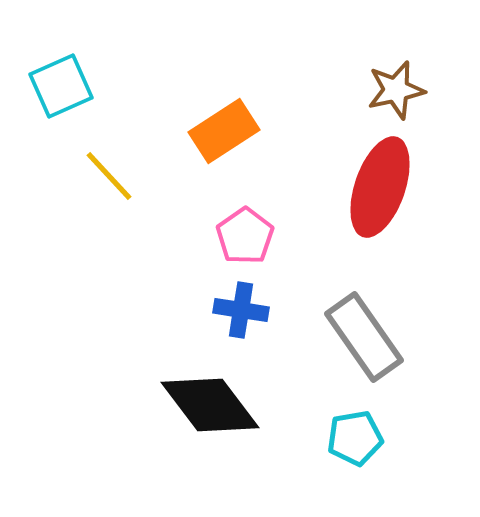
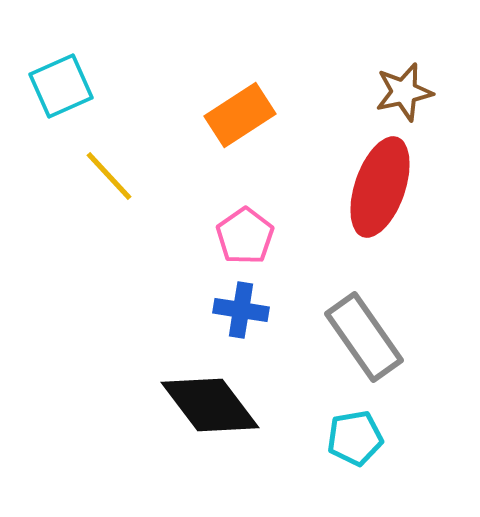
brown star: moved 8 px right, 2 px down
orange rectangle: moved 16 px right, 16 px up
